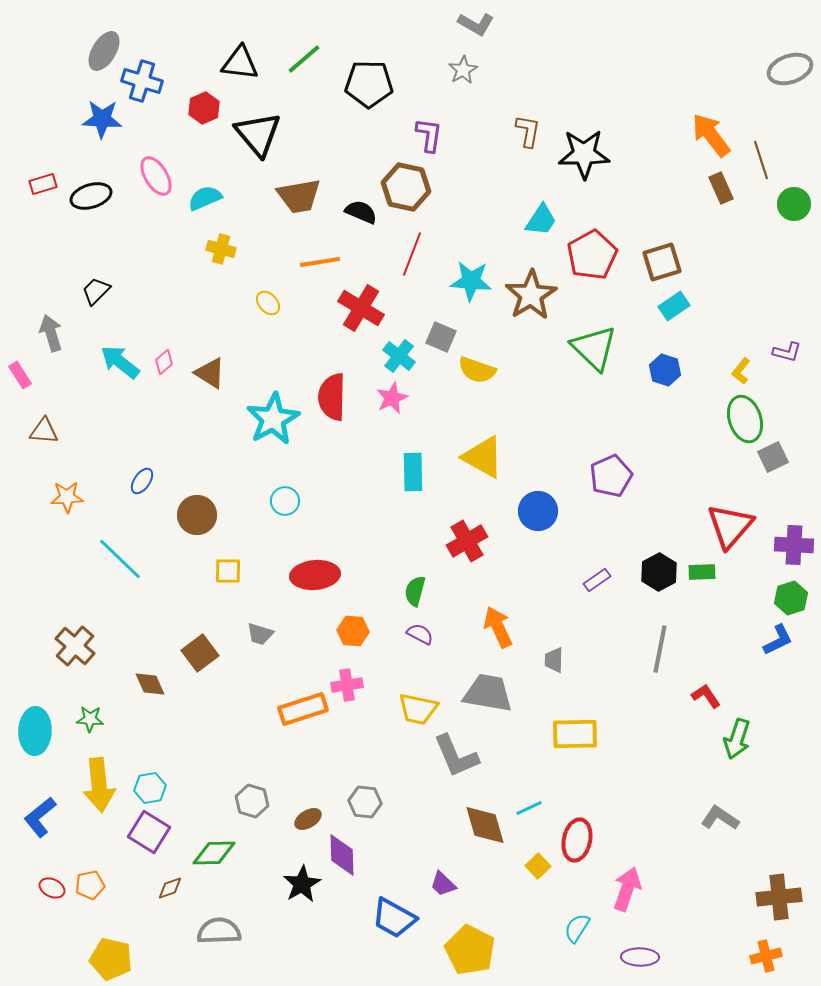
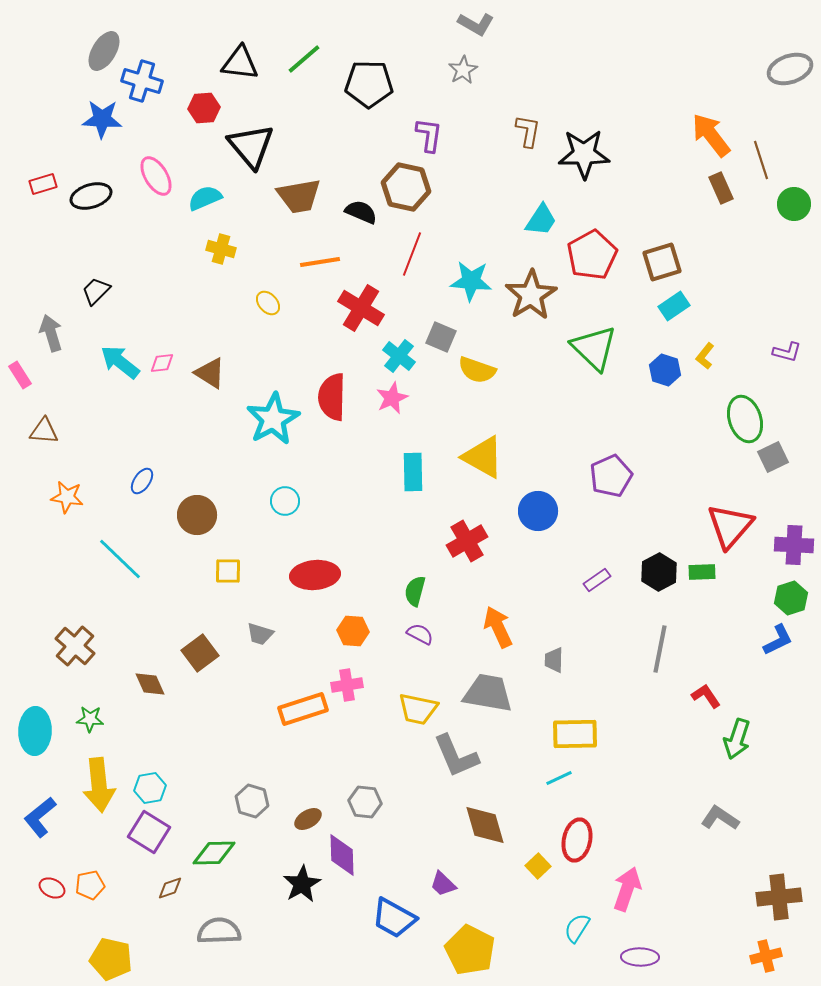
red hexagon at (204, 108): rotated 20 degrees clockwise
black triangle at (258, 134): moved 7 px left, 12 px down
pink diamond at (164, 362): moved 2 px left, 1 px down; rotated 35 degrees clockwise
yellow L-shape at (741, 371): moved 36 px left, 15 px up
orange star at (67, 497): rotated 12 degrees clockwise
cyan line at (529, 808): moved 30 px right, 30 px up
